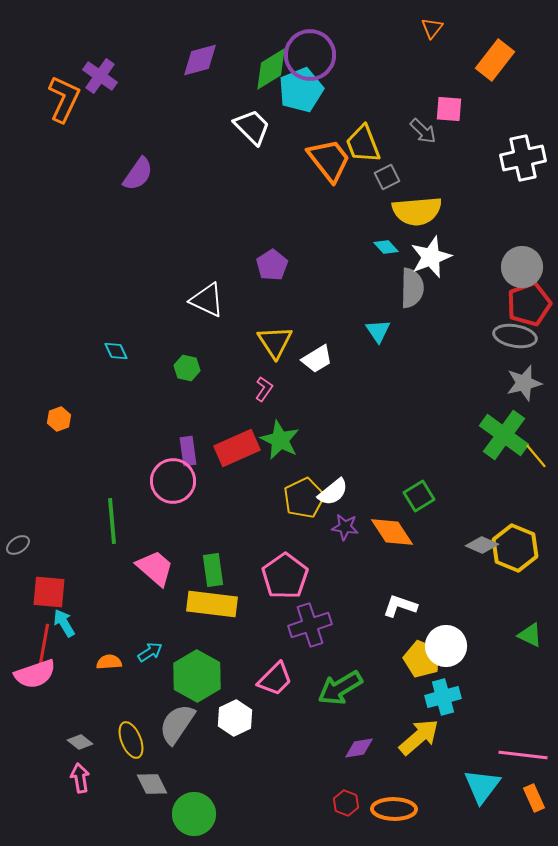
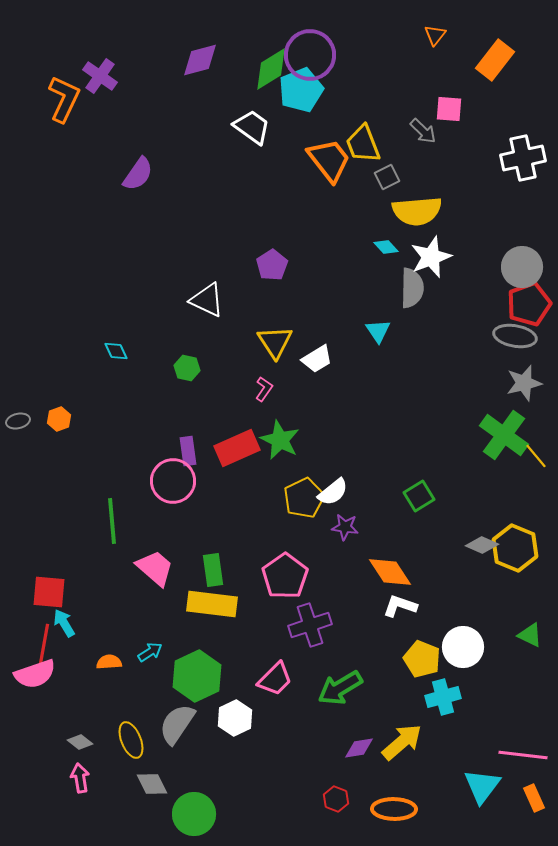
orange triangle at (432, 28): moved 3 px right, 7 px down
white trapezoid at (252, 127): rotated 9 degrees counterclockwise
orange diamond at (392, 532): moved 2 px left, 40 px down
gray ellipse at (18, 545): moved 124 px up; rotated 20 degrees clockwise
white circle at (446, 646): moved 17 px right, 1 px down
green hexagon at (197, 676): rotated 6 degrees clockwise
yellow arrow at (419, 737): moved 17 px left, 5 px down
red hexagon at (346, 803): moved 10 px left, 4 px up
